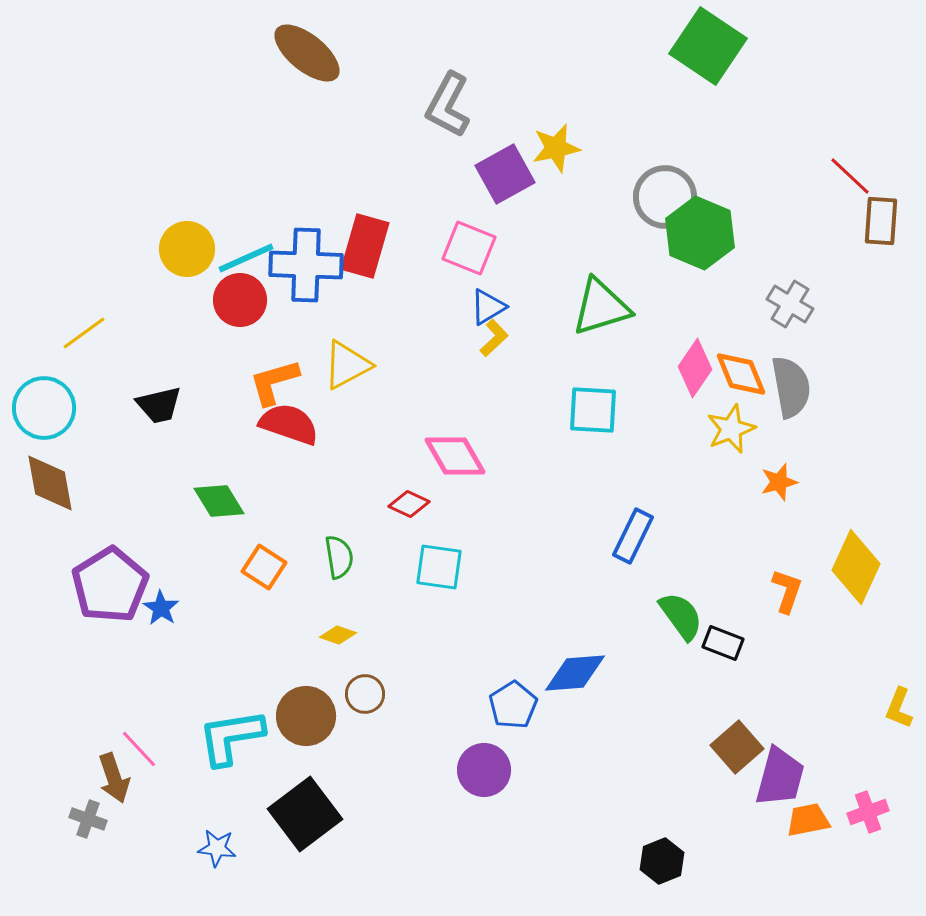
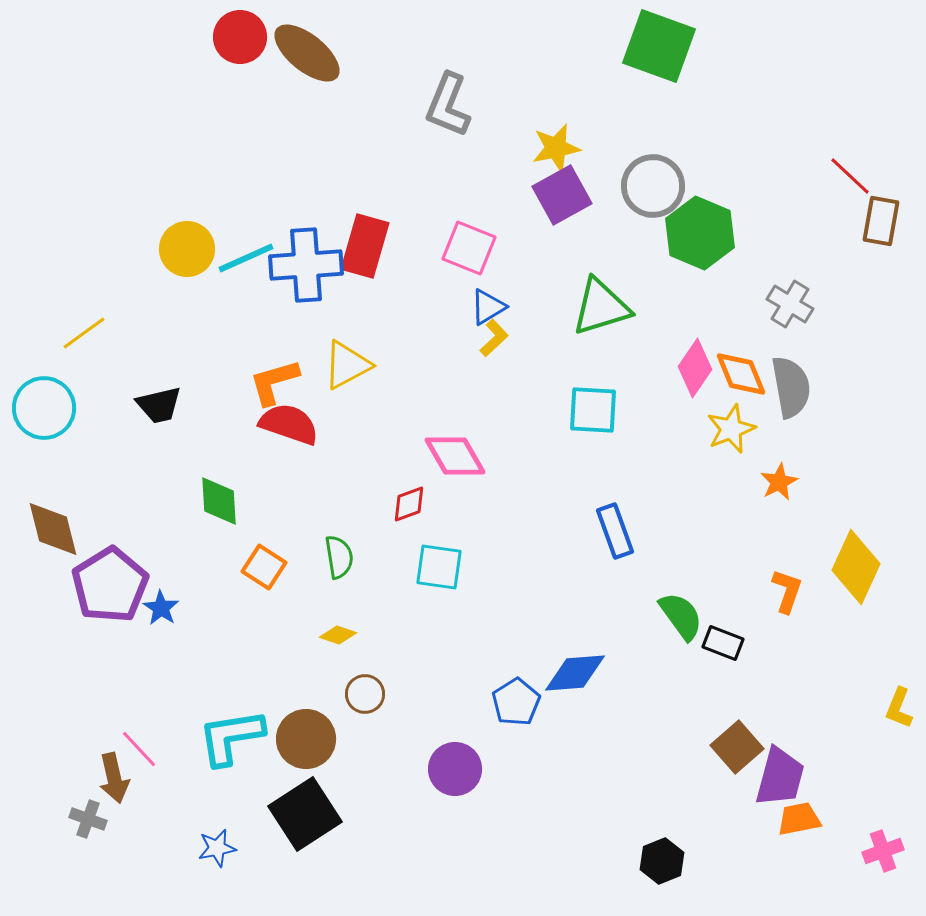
green square at (708, 46): moved 49 px left; rotated 14 degrees counterclockwise
gray L-shape at (448, 105): rotated 6 degrees counterclockwise
purple square at (505, 174): moved 57 px right, 21 px down
gray circle at (665, 197): moved 12 px left, 11 px up
brown rectangle at (881, 221): rotated 6 degrees clockwise
blue cross at (306, 265): rotated 6 degrees counterclockwise
red circle at (240, 300): moved 263 px up
orange star at (779, 482): rotated 12 degrees counterclockwise
brown diamond at (50, 483): moved 3 px right, 46 px down; rotated 4 degrees counterclockwise
green diamond at (219, 501): rotated 28 degrees clockwise
red diamond at (409, 504): rotated 45 degrees counterclockwise
blue rectangle at (633, 536): moved 18 px left, 5 px up; rotated 46 degrees counterclockwise
blue pentagon at (513, 705): moved 3 px right, 3 px up
brown circle at (306, 716): moved 23 px down
purple circle at (484, 770): moved 29 px left, 1 px up
brown arrow at (114, 778): rotated 6 degrees clockwise
pink cross at (868, 812): moved 15 px right, 39 px down
black square at (305, 814): rotated 4 degrees clockwise
orange trapezoid at (808, 820): moved 9 px left, 1 px up
blue star at (217, 848): rotated 18 degrees counterclockwise
